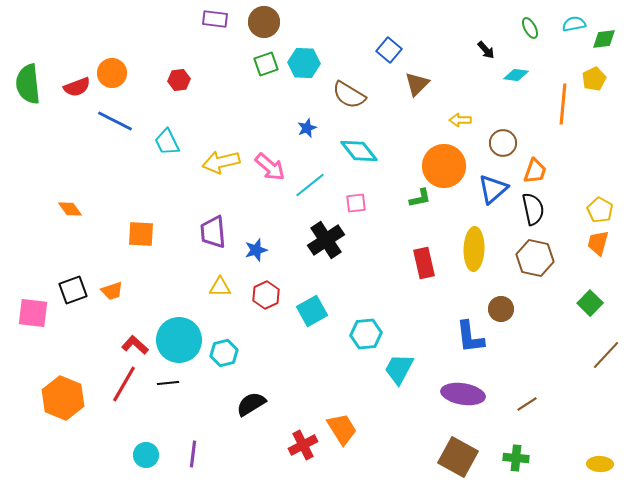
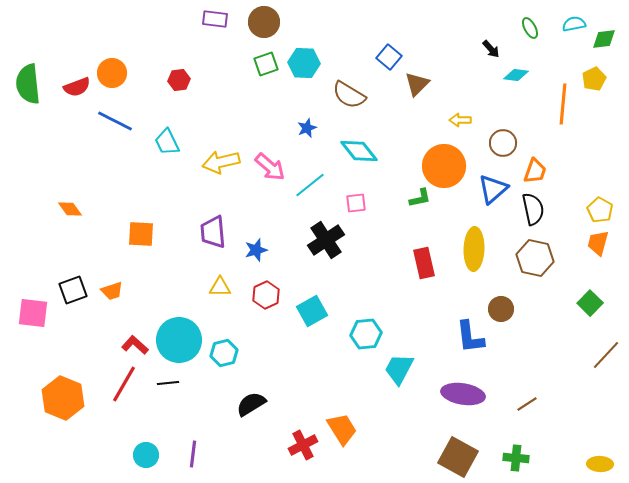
blue square at (389, 50): moved 7 px down
black arrow at (486, 50): moved 5 px right, 1 px up
